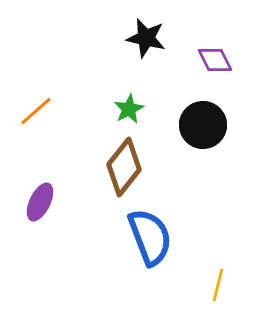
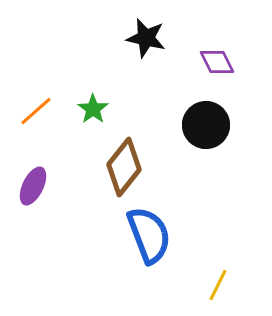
purple diamond: moved 2 px right, 2 px down
green star: moved 36 px left; rotated 8 degrees counterclockwise
black circle: moved 3 px right
purple ellipse: moved 7 px left, 16 px up
blue semicircle: moved 1 px left, 2 px up
yellow line: rotated 12 degrees clockwise
